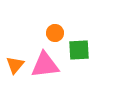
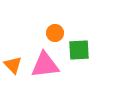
orange triangle: moved 2 px left; rotated 24 degrees counterclockwise
